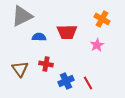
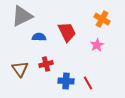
red trapezoid: rotated 115 degrees counterclockwise
red cross: rotated 24 degrees counterclockwise
blue cross: rotated 28 degrees clockwise
